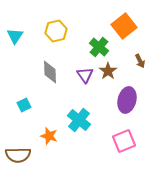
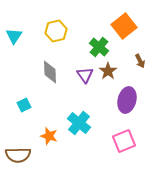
cyan triangle: moved 1 px left
cyan cross: moved 3 px down
